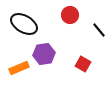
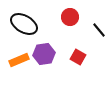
red circle: moved 2 px down
red square: moved 5 px left, 7 px up
orange rectangle: moved 8 px up
